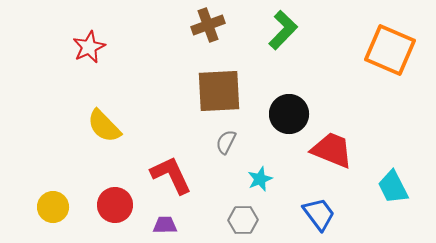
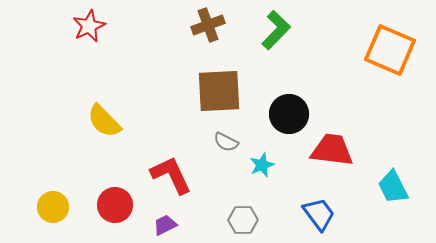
green L-shape: moved 7 px left
red star: moved 21 px up
yellow semicircle: moved 5 px up
gray semicircle: rotated 90 degrees counterclockwise
red trapezoid: rotated 15 degrees counterclockwise
cyan star: moved 2 px right, 14 px up
purple trapezoid: rotated 25 degrees counterclockwise
